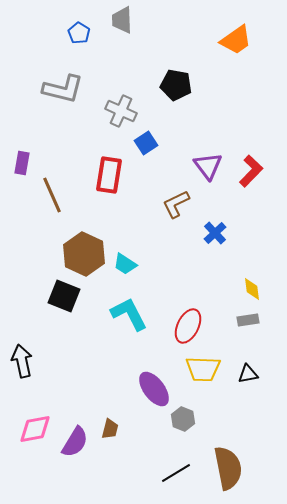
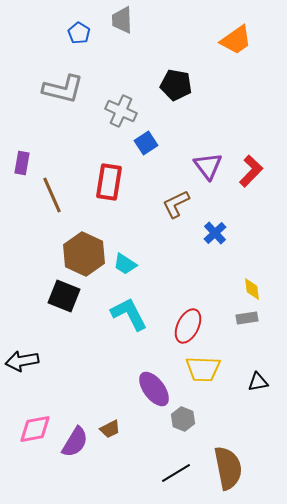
red rectangle: moved 7 px down
gray rectangle: moved 1 px left, 2 px up
black arrow: rotated 88 degrees counterclockwise
black triangle: moved 10 px right, 8 px down
brown trapezoid: rotated 50 degrees clockwise
